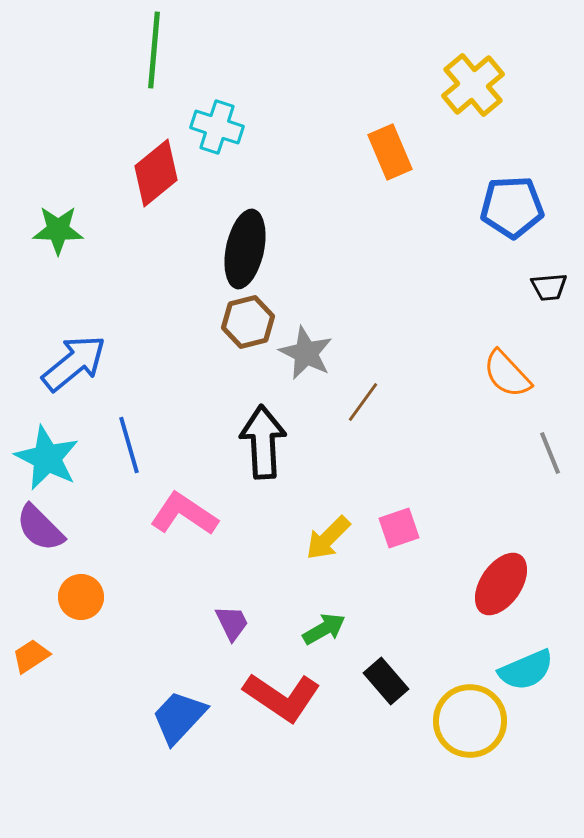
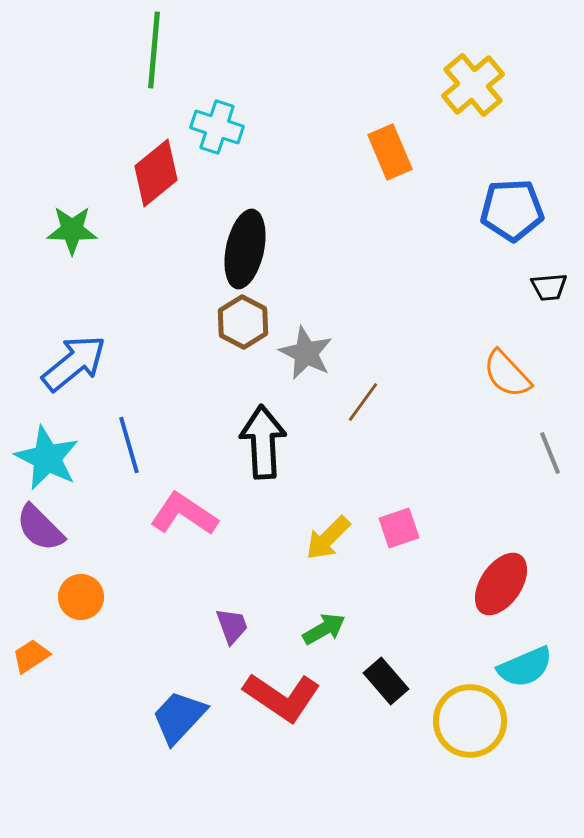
blue pentagon: moved 3 px down
green star: moved 14 px right
brown hexagon: moved 5 px left; rotated 18 degrees counterclockwise
purple trapezoid: moved 3 px down; rotated 6 degrees clockwise
cyan semicircle: moved 1 px left, 3 px up
